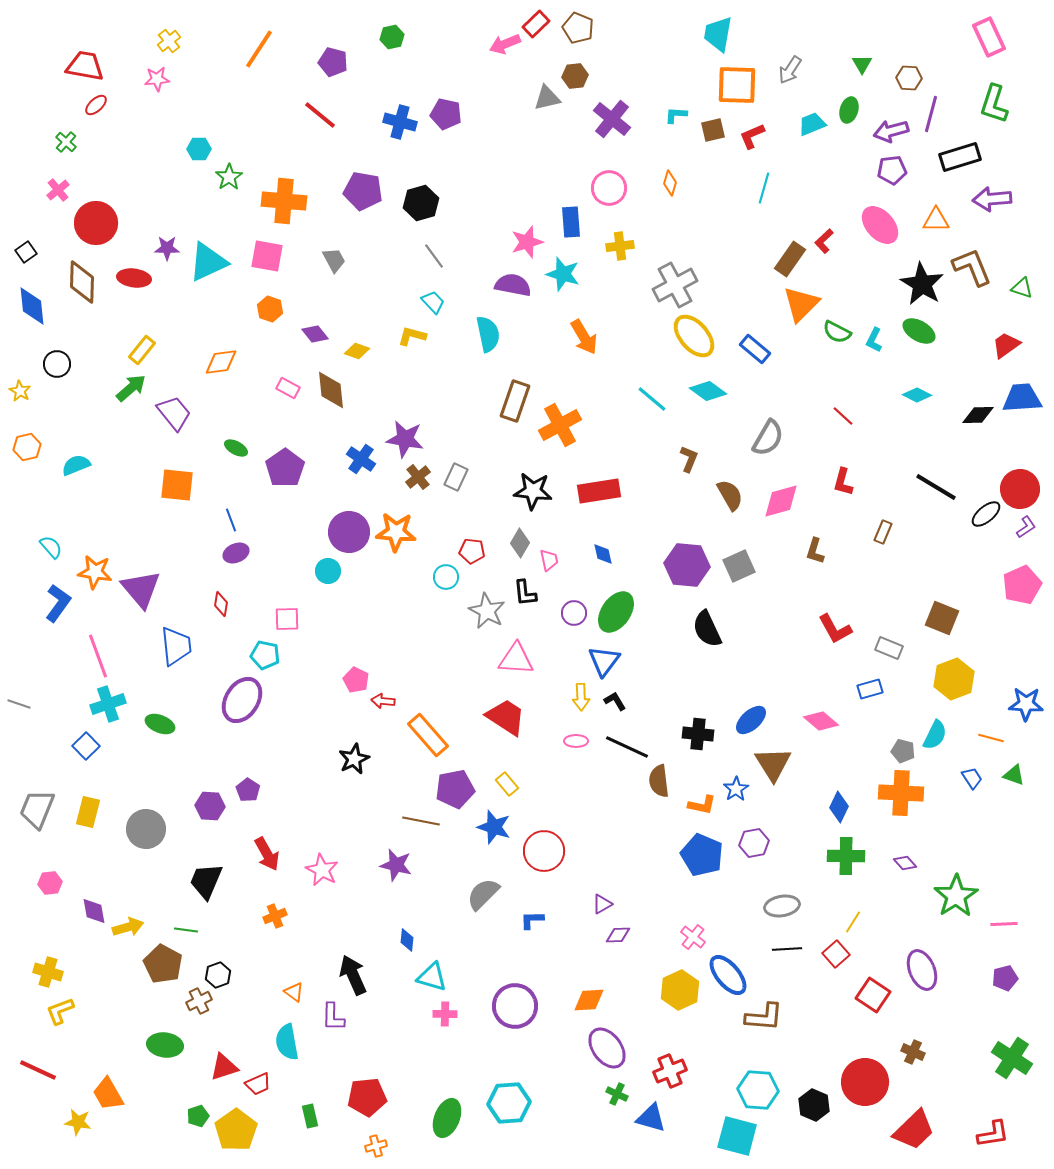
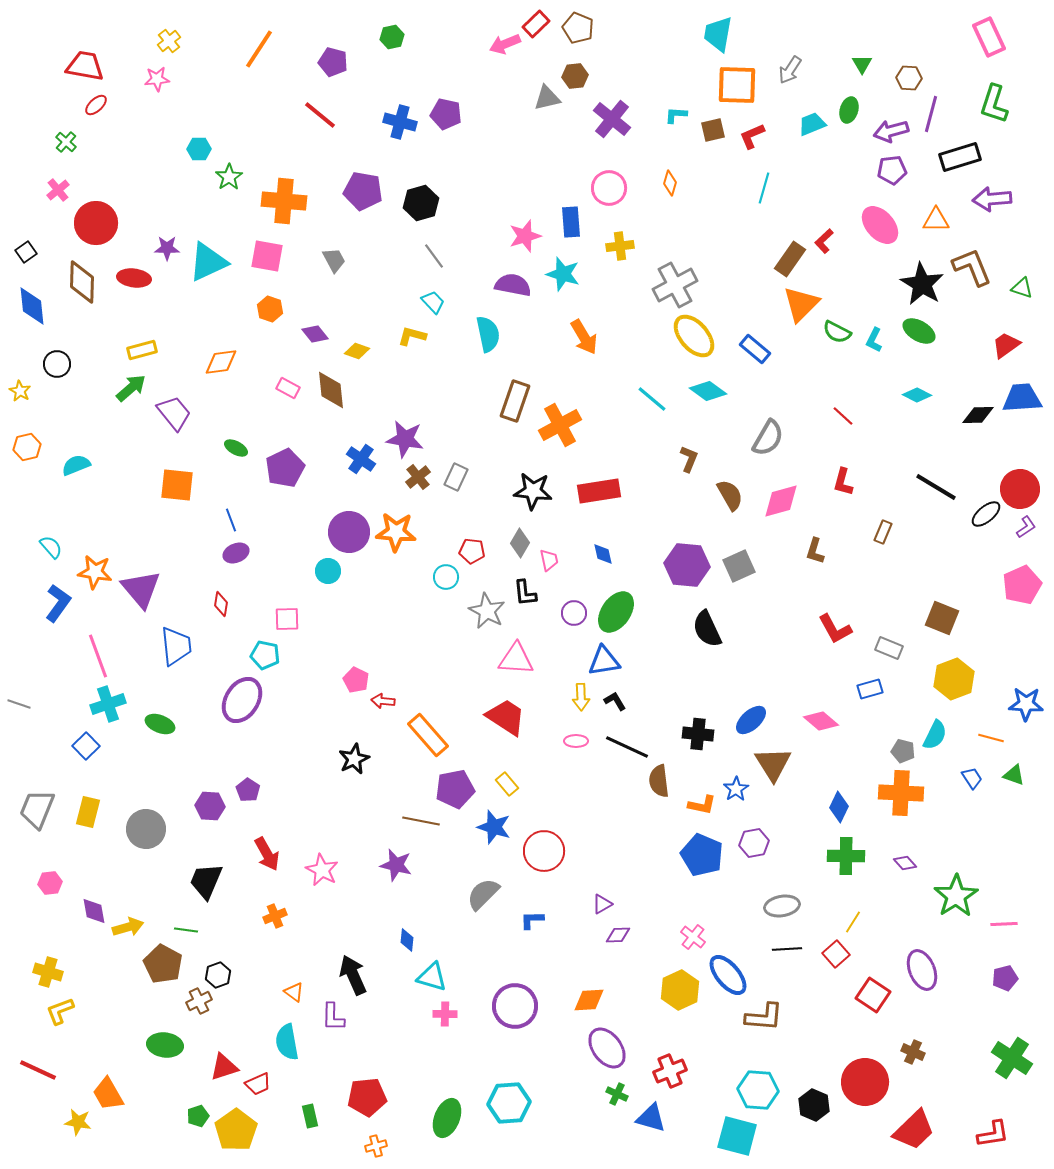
pink star at (527, 242): moved 2 px left, 6 px up
yellow rectangle at (142, 350): rotated 36 degrees clockwise
purple pentagon at (285, 468): rotated 9 degrees clockwise
blue triangle at (604, 661): rotated 44 degrees clockwise
